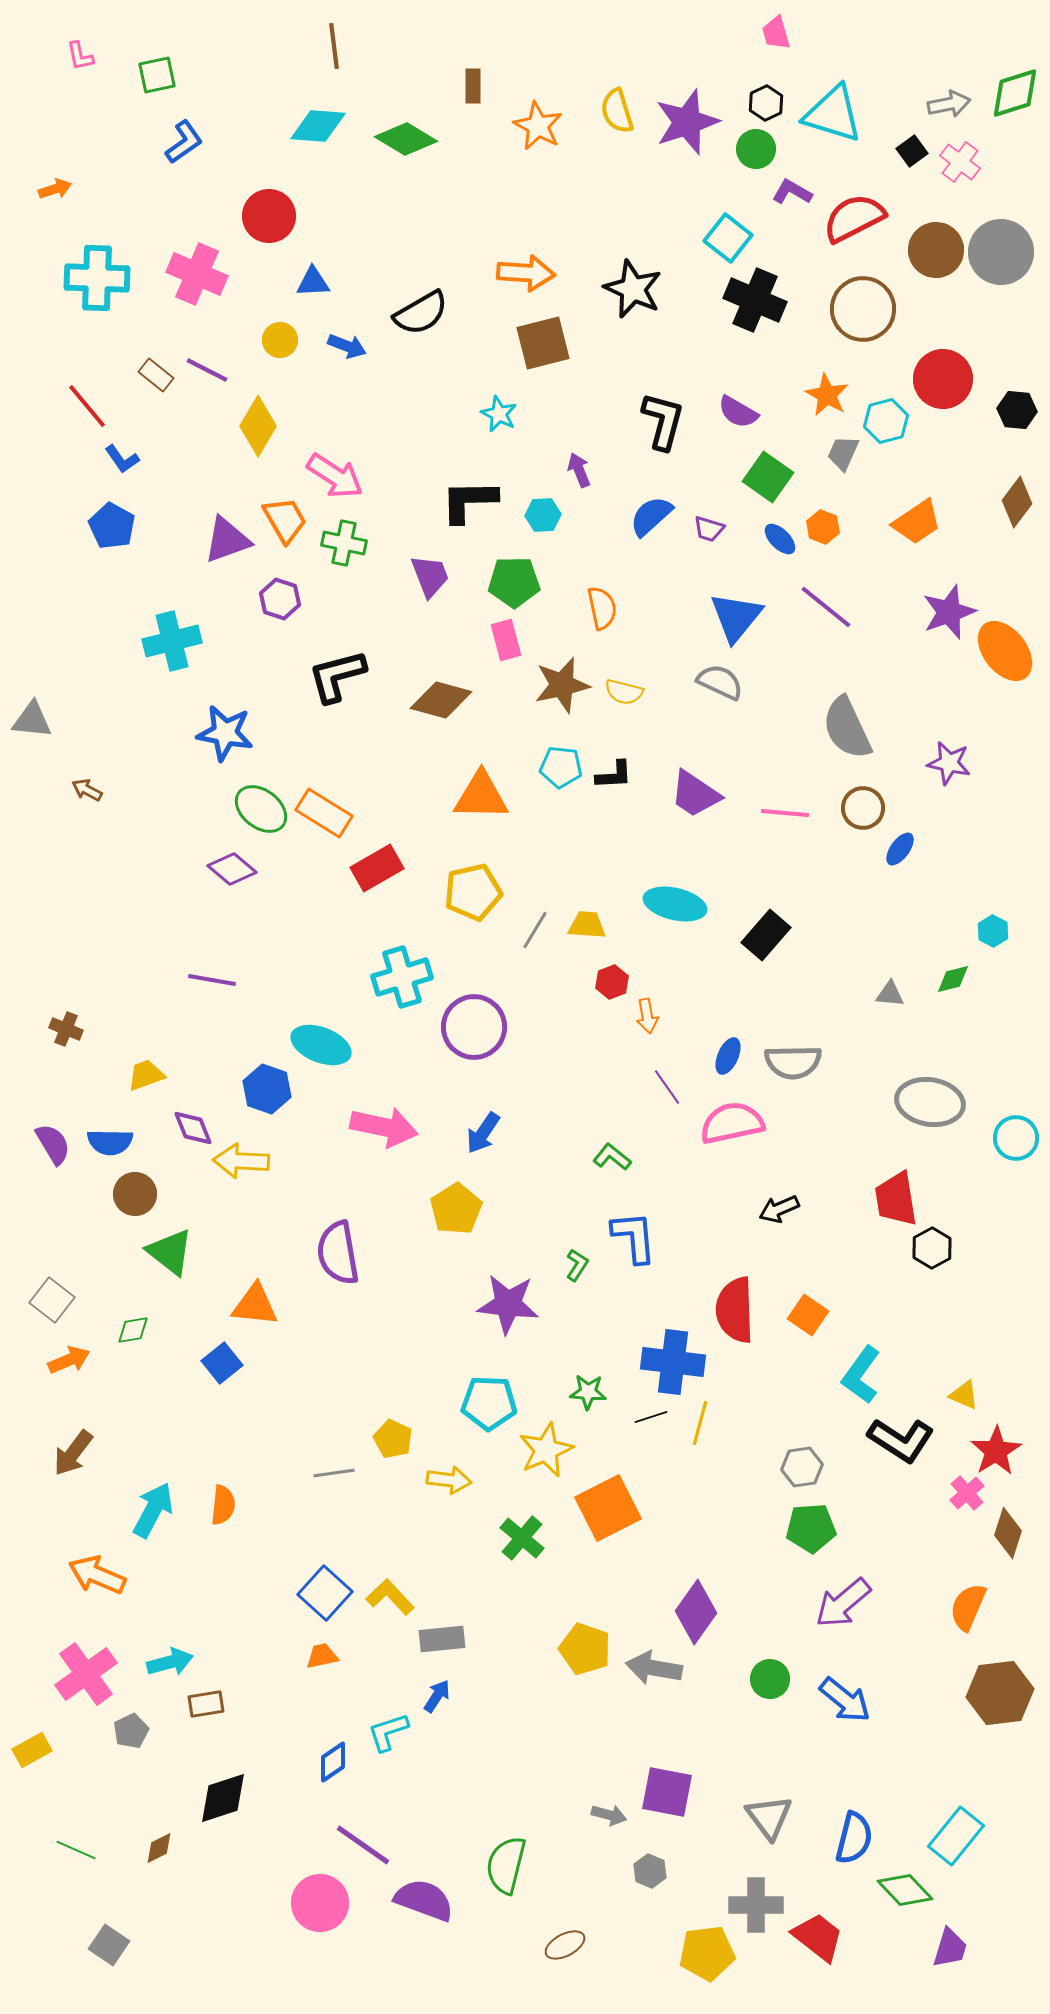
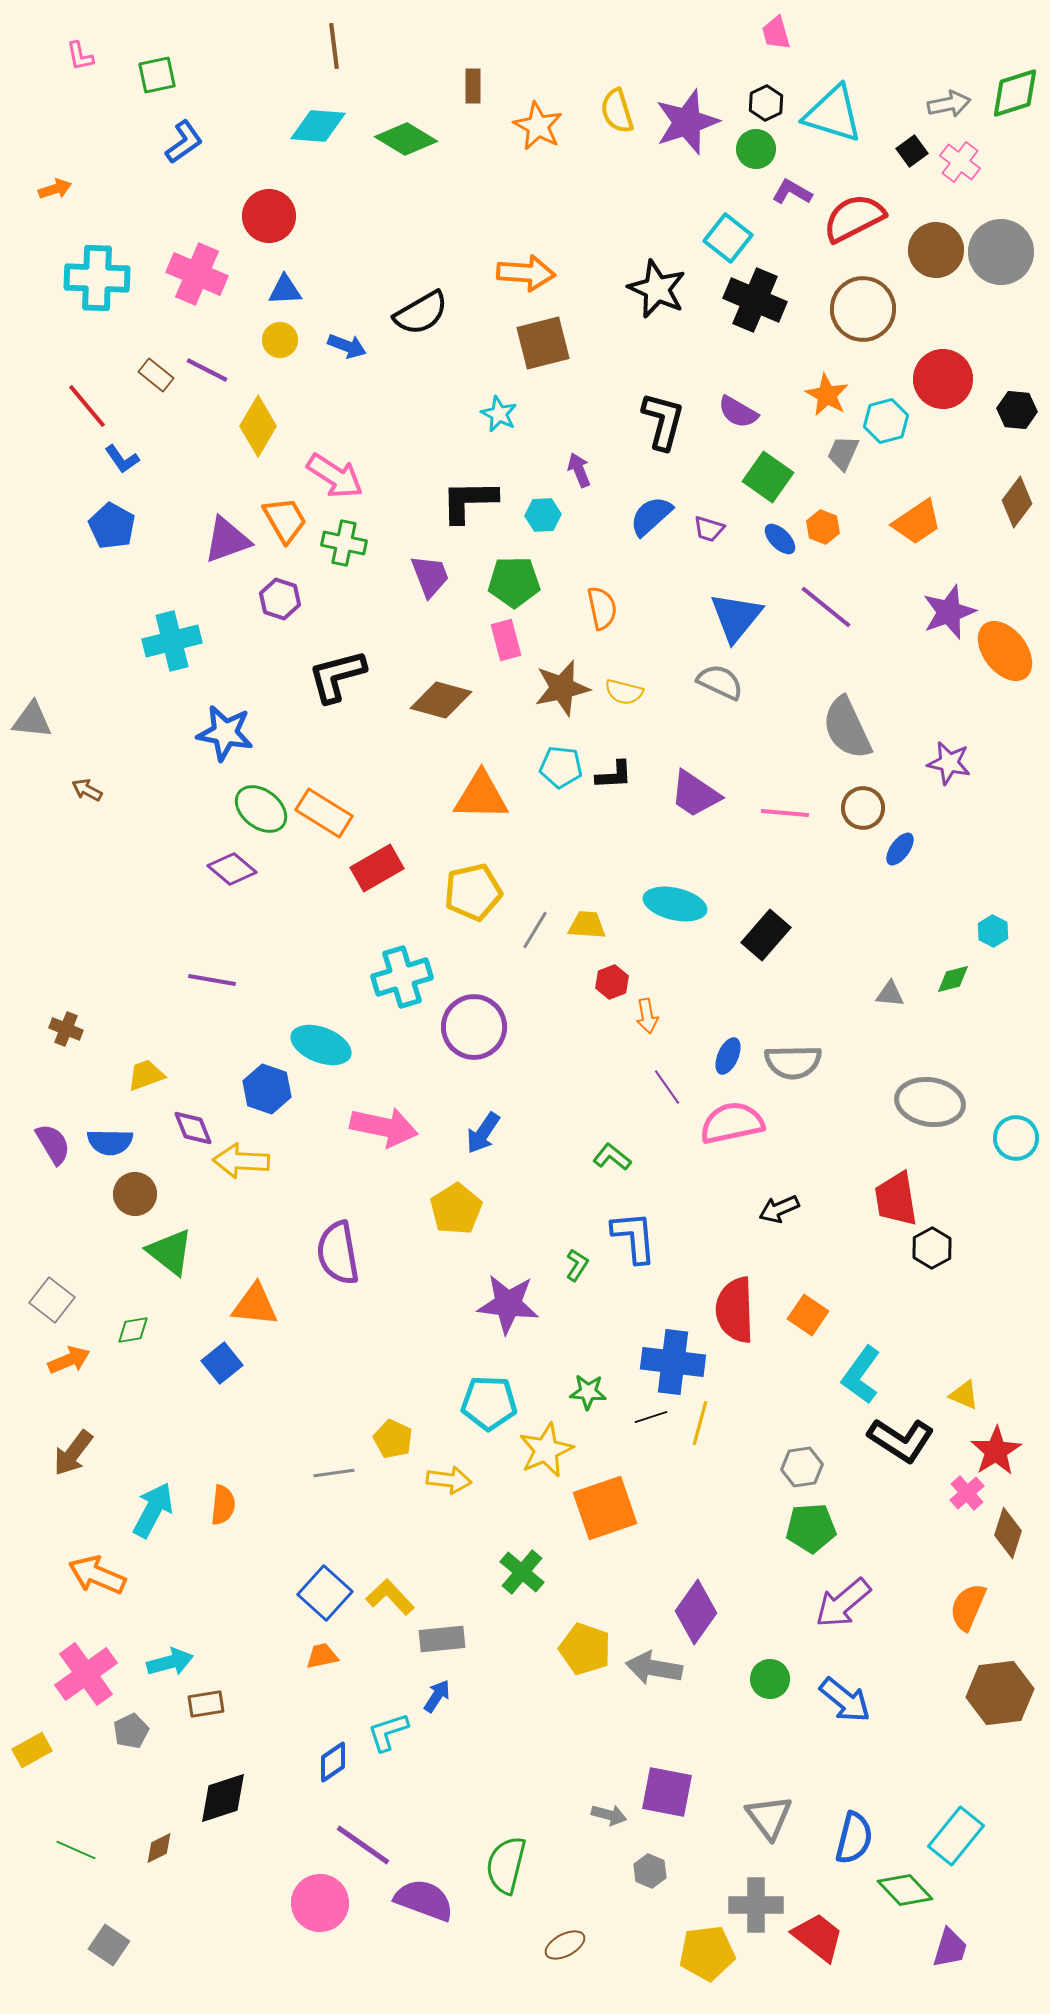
blue triangle at (313, 282): moved 28 px left, 8 px down
black star at (633, 289): moved 24 px right
brown star at (562, 685): moved 3 px down
orange square at (608, 1508): moved 3 px left; rotated 8 degrees clockwise
green cross at (522, 1538): moved 34 px down
